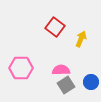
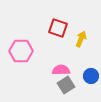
red square: moved 3 px right, 1 px down; rotated 18 degrees counterclockwise
pink hexagon: moved 17 px up
blue circle: moved 6 px up
